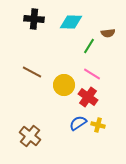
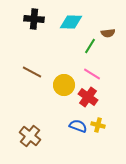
green line: moved 1 px right
blue semicircle: moved 3 px down; rotated 54 degrees clockwise
